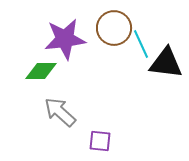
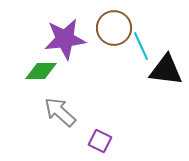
cyan line: moved 2 px down
black triangle: moved 7 px down
purple square: rotated 20 degrees clockwise
